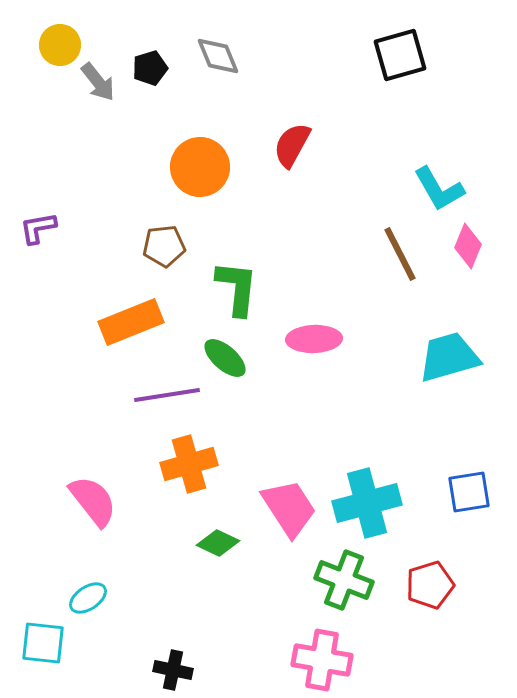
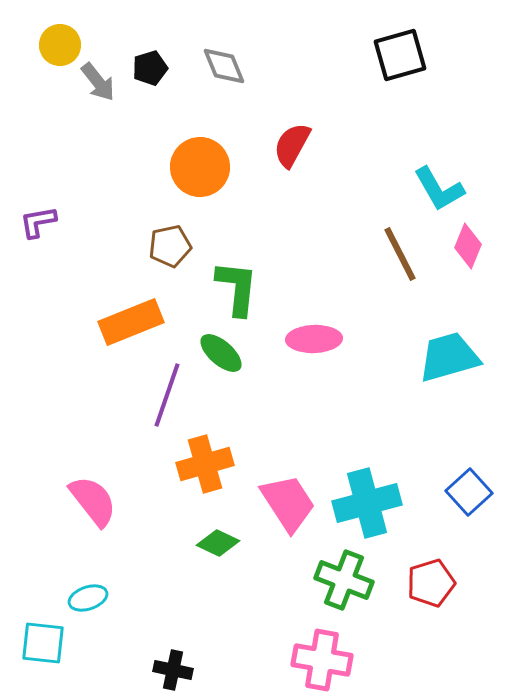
gray diamond: moved 6 px right, 10 px down
purple L-shape: moved 6 px up
brown pentagon: moved 6 px right; rotated 6 degrees counterclockwise
green ellipse: moved 4 px left, 5 px up
purple line: rotated 62 degrees counterclockwise
orange cross: moved 16 px right
blue square: rotated 33 degrees counterclockwise
pink trapezoid: moved 1 px left, 5 px up
red pentagon: moved 1 px right, 2 px up
cyan ellipse: rotated 15 degrees clockwise
